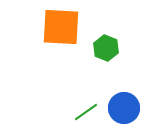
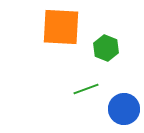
blue circle: moved 1 px down
green line: moved 23 px up; rotated 15 degrees clockwise
